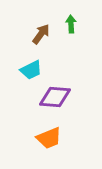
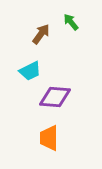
green arrow: moved 2 px up; rotated 36 degrees counterclockwise
cyan trapezoid: moved 1 px left, 1 px down
orange trapezoid: rotated 112 degrees clockwise
